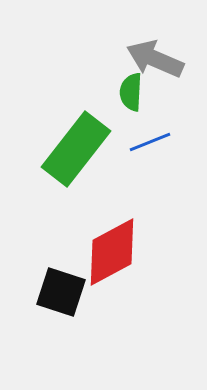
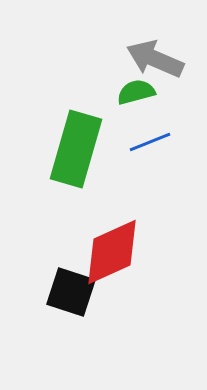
green semicircle: moved 5 px right; rotated 72 degrees clockwise
green rectangle: rotated 22 degrees counterclockwise
red diamond: rotated 4 degrees clockwise
black square: moved 10 px right
